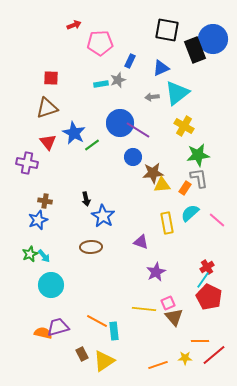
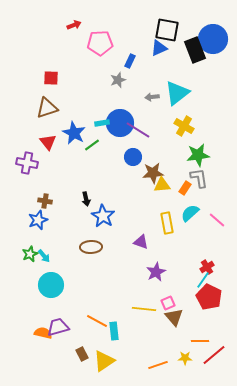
blue triangle at (161, 68): moved 2 px left, 20 px up
cyan rectangle at (101, 84): moved 1 px right, 39 px down
